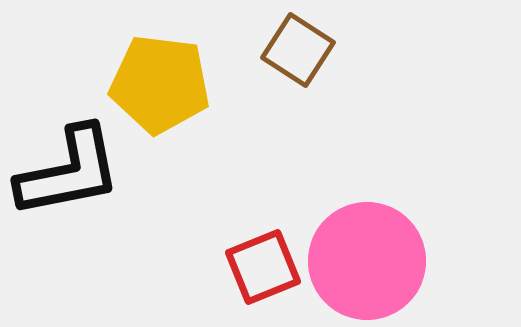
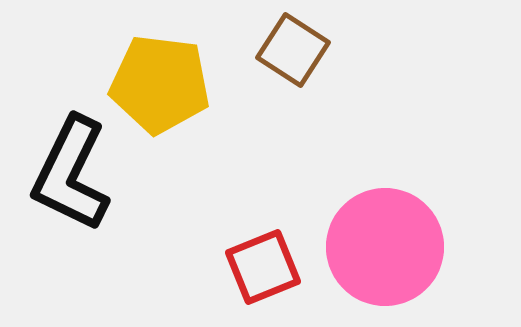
brown square: moved 5 px left
black L-shape: moved 2 px right, 2 px down; rotated 127 degrees clockwise
pink circle: moved 18 px right, 14 px up
